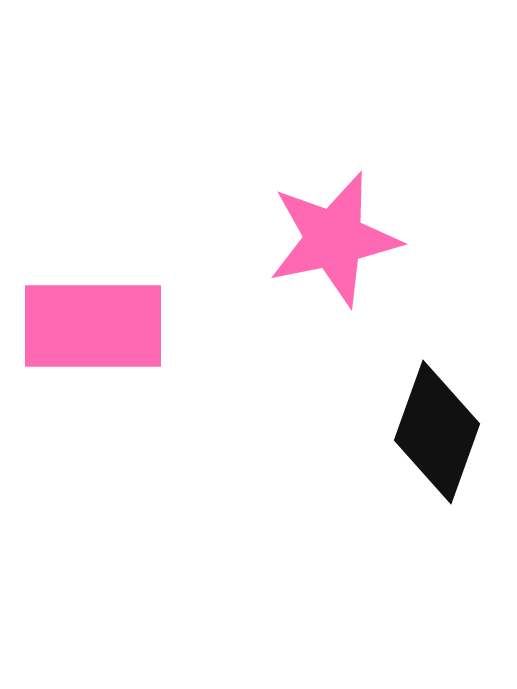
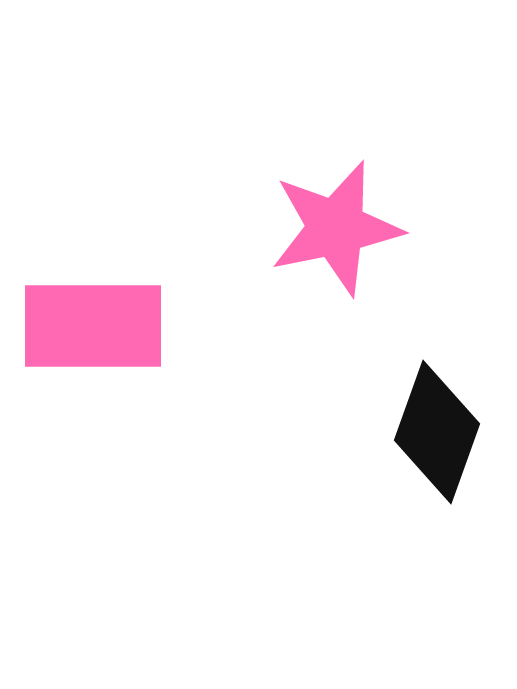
pink star: moved 2 px right, 11 px up
